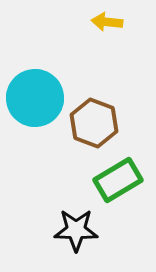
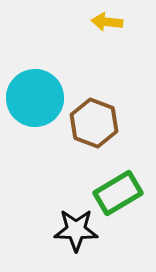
green rectangle: moved 13 px down
